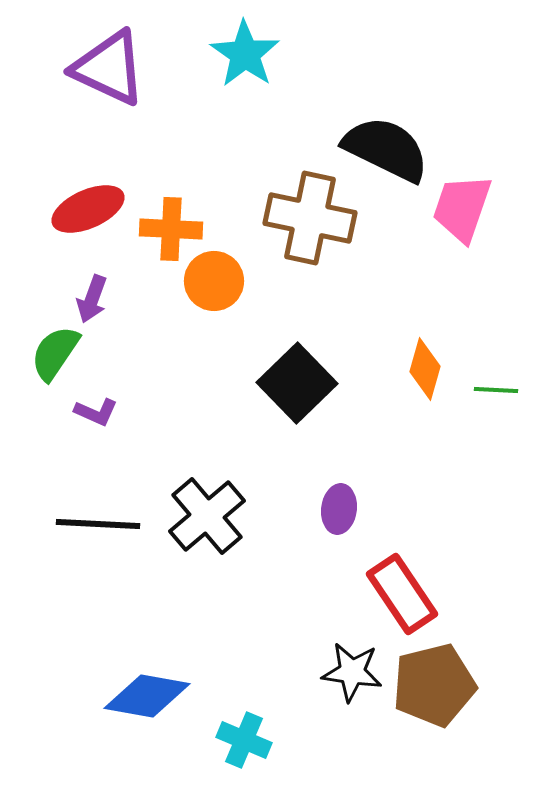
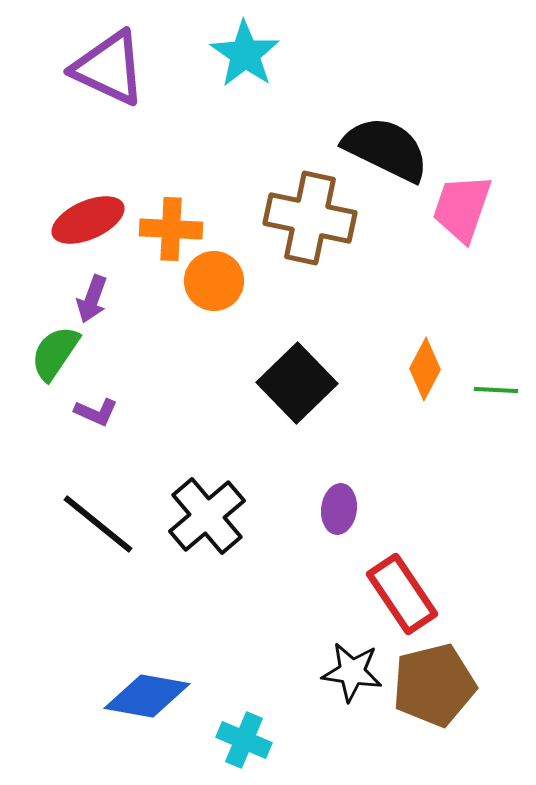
red ellipse: moved 11 px down
orange diamond: rotated 12 degrees clockwise
black line: rotated 36 degrees clockwise
